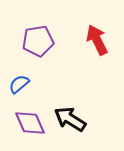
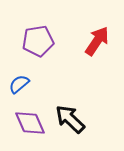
red arrow: moved 1 px down; rotated 60 degrees clockwise
black arrow: rotated 12 degrees clockwise
